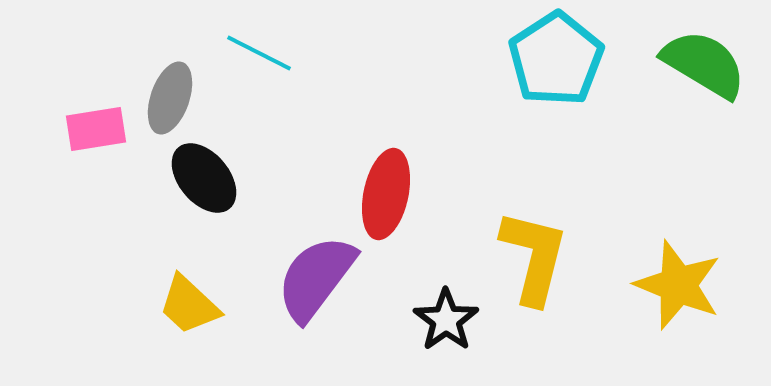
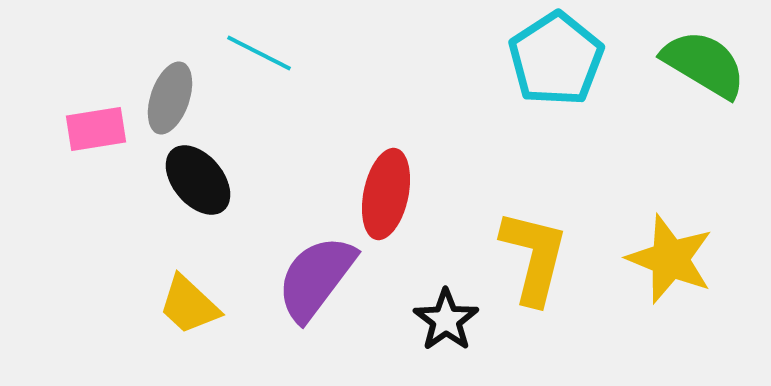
black ellipse: moved 6 px left, 2 px down
yellow star: moved 8 px left, 26 px up
